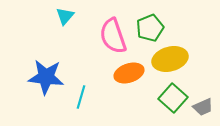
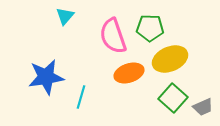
green pentagon: rotated 24 degrees clockwise
yellow ellipse: rotated 8 degrees counterclockwise
blue star: rotated 15 degrees counterclockwise
